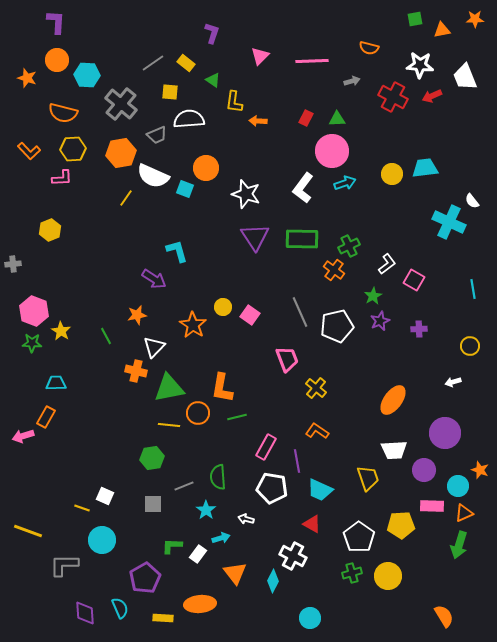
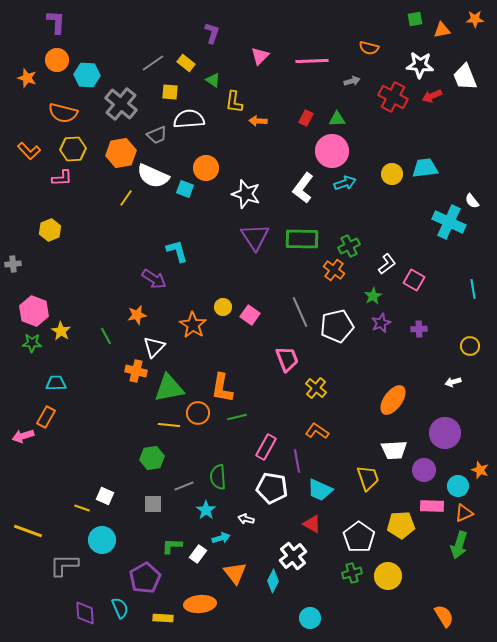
purple star at (380, 321): moved 1 px right, 2 px down
white cross at (293, 556): rotated 24 degrees clockwise
